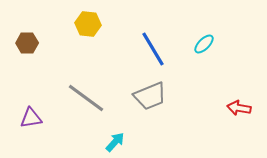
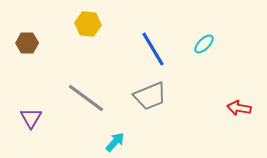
purple triangle: rotated 50 degrees counterclockwise
